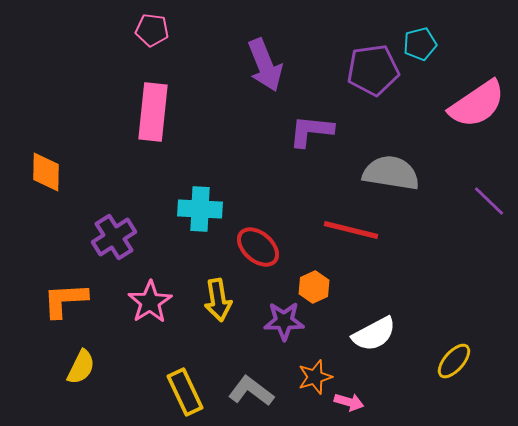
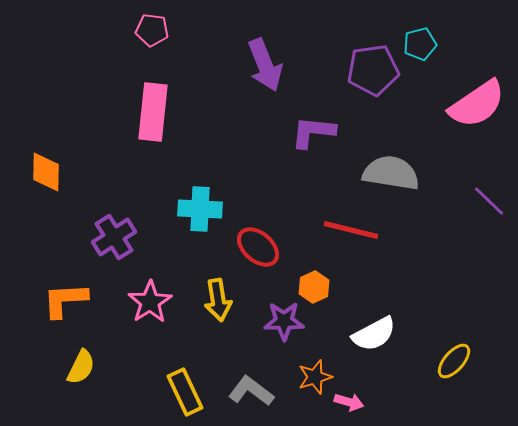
purple L-shape: moved 2 px right, 1 px down
